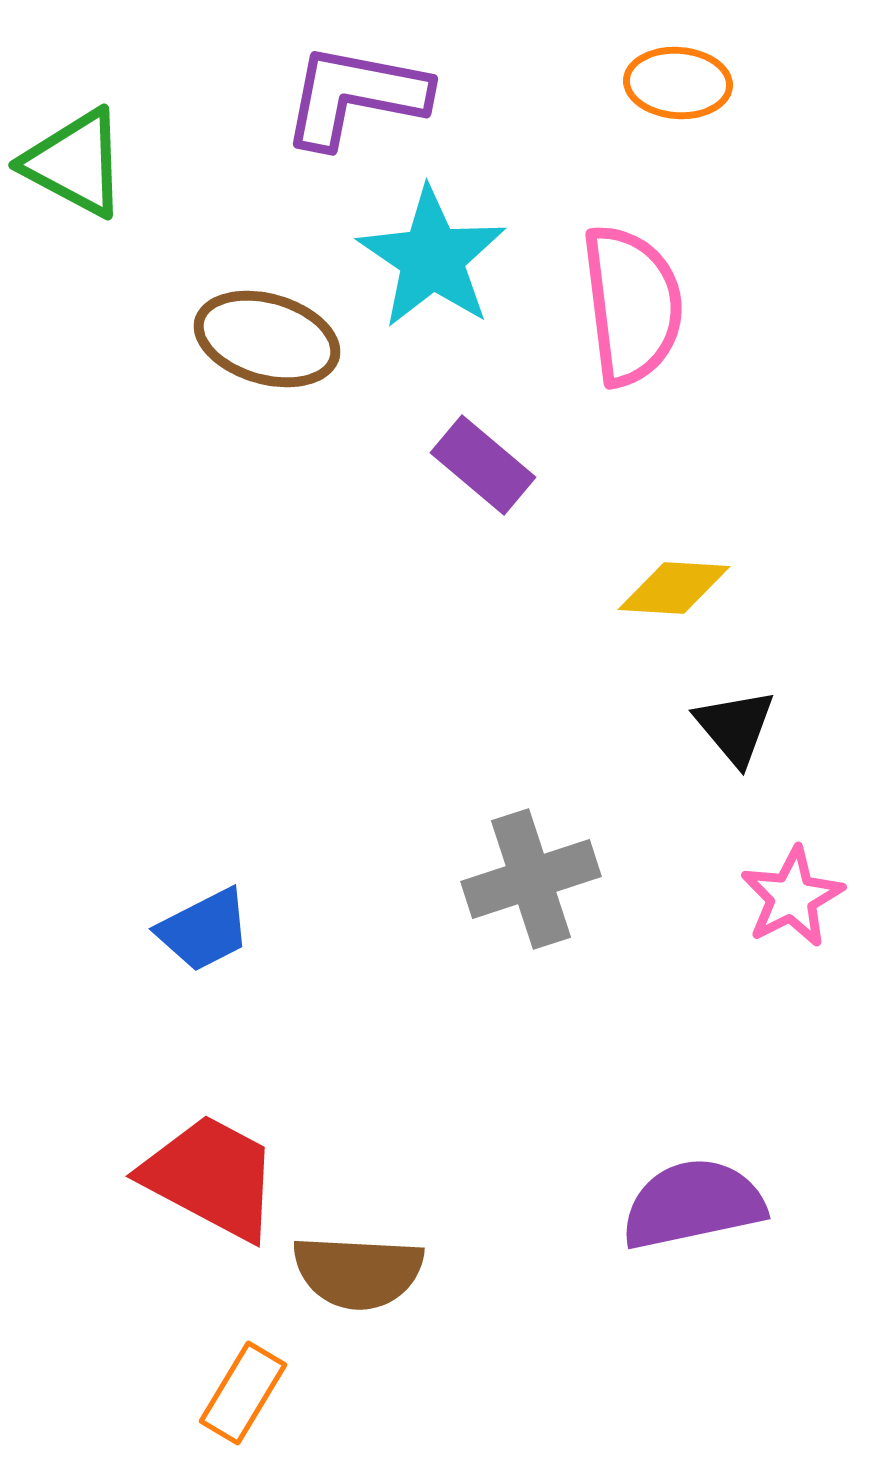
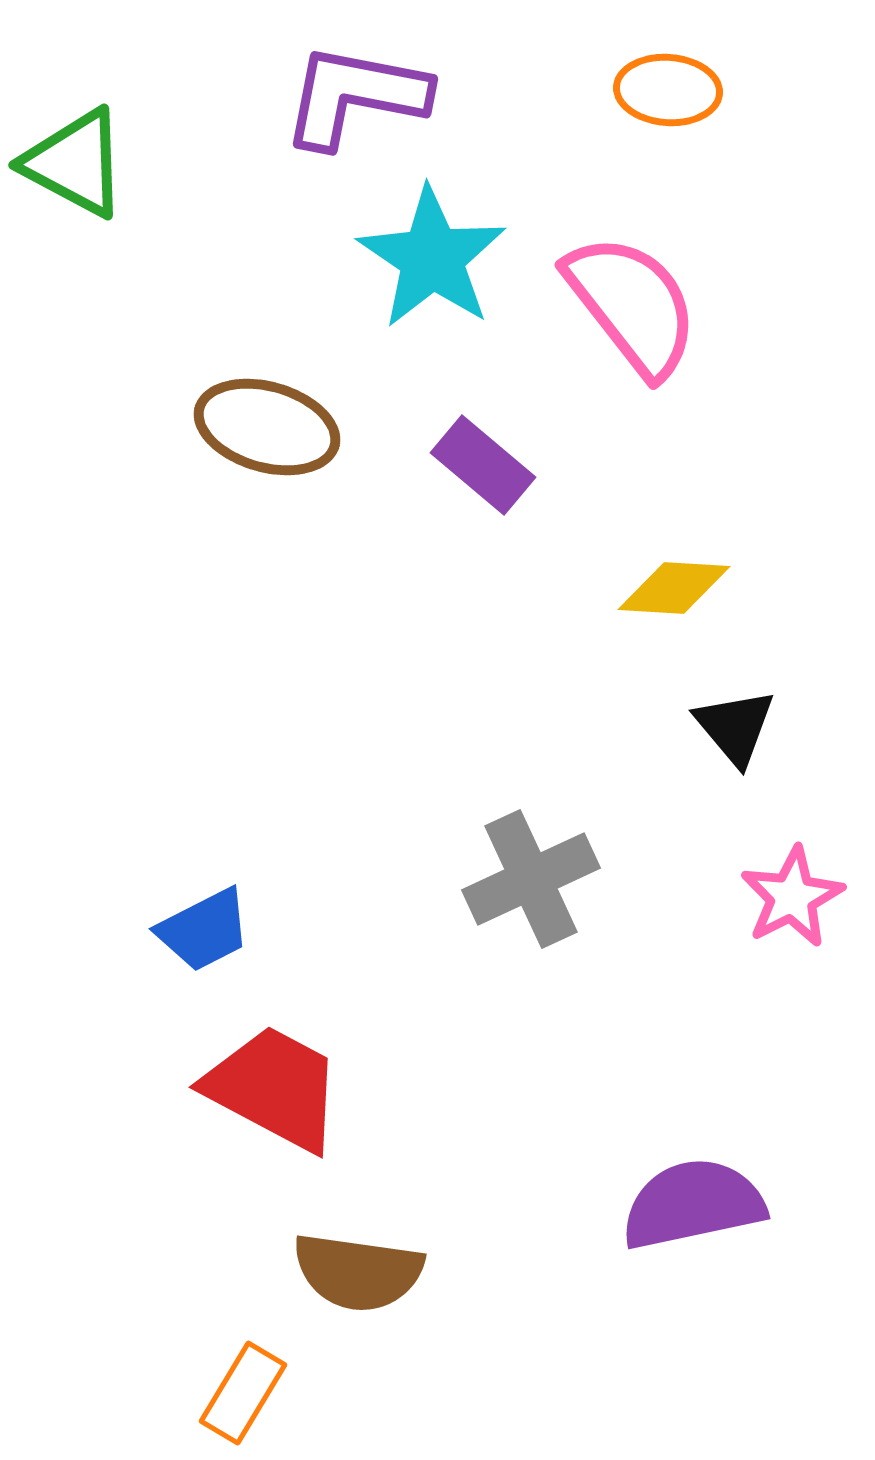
orange ellipse: moved 10 px left, 7 px down
pink semicircle: rotated 31 degrees counterclockwise
brown ellipse: moved 88 px down
gray cross: rotated 7 degrees counterclockwise
red trapezoid: moved 63 px right, 89 px up
brown semicircle: rotated 5 degrees clockwise
